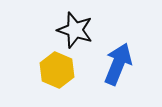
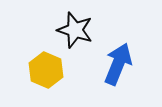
yellow hexagon: moved 11 px left
